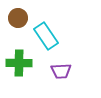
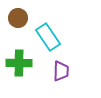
cyan rectangle: moved 2 px right, 1 px down
purple trapezoid: rotated 85 degrees counterclockwise
